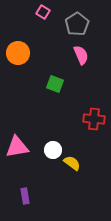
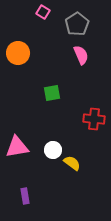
green square: moved 3 px left, 9 px down; rotated 30 degrees counterclockwise
